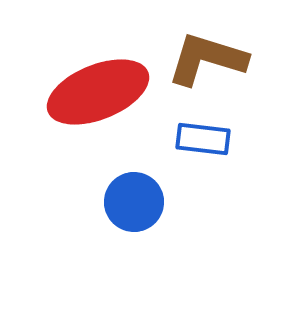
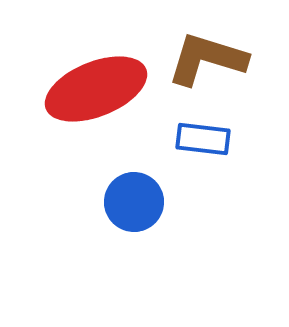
red ellipse: moved 2 px left, 3 px up
